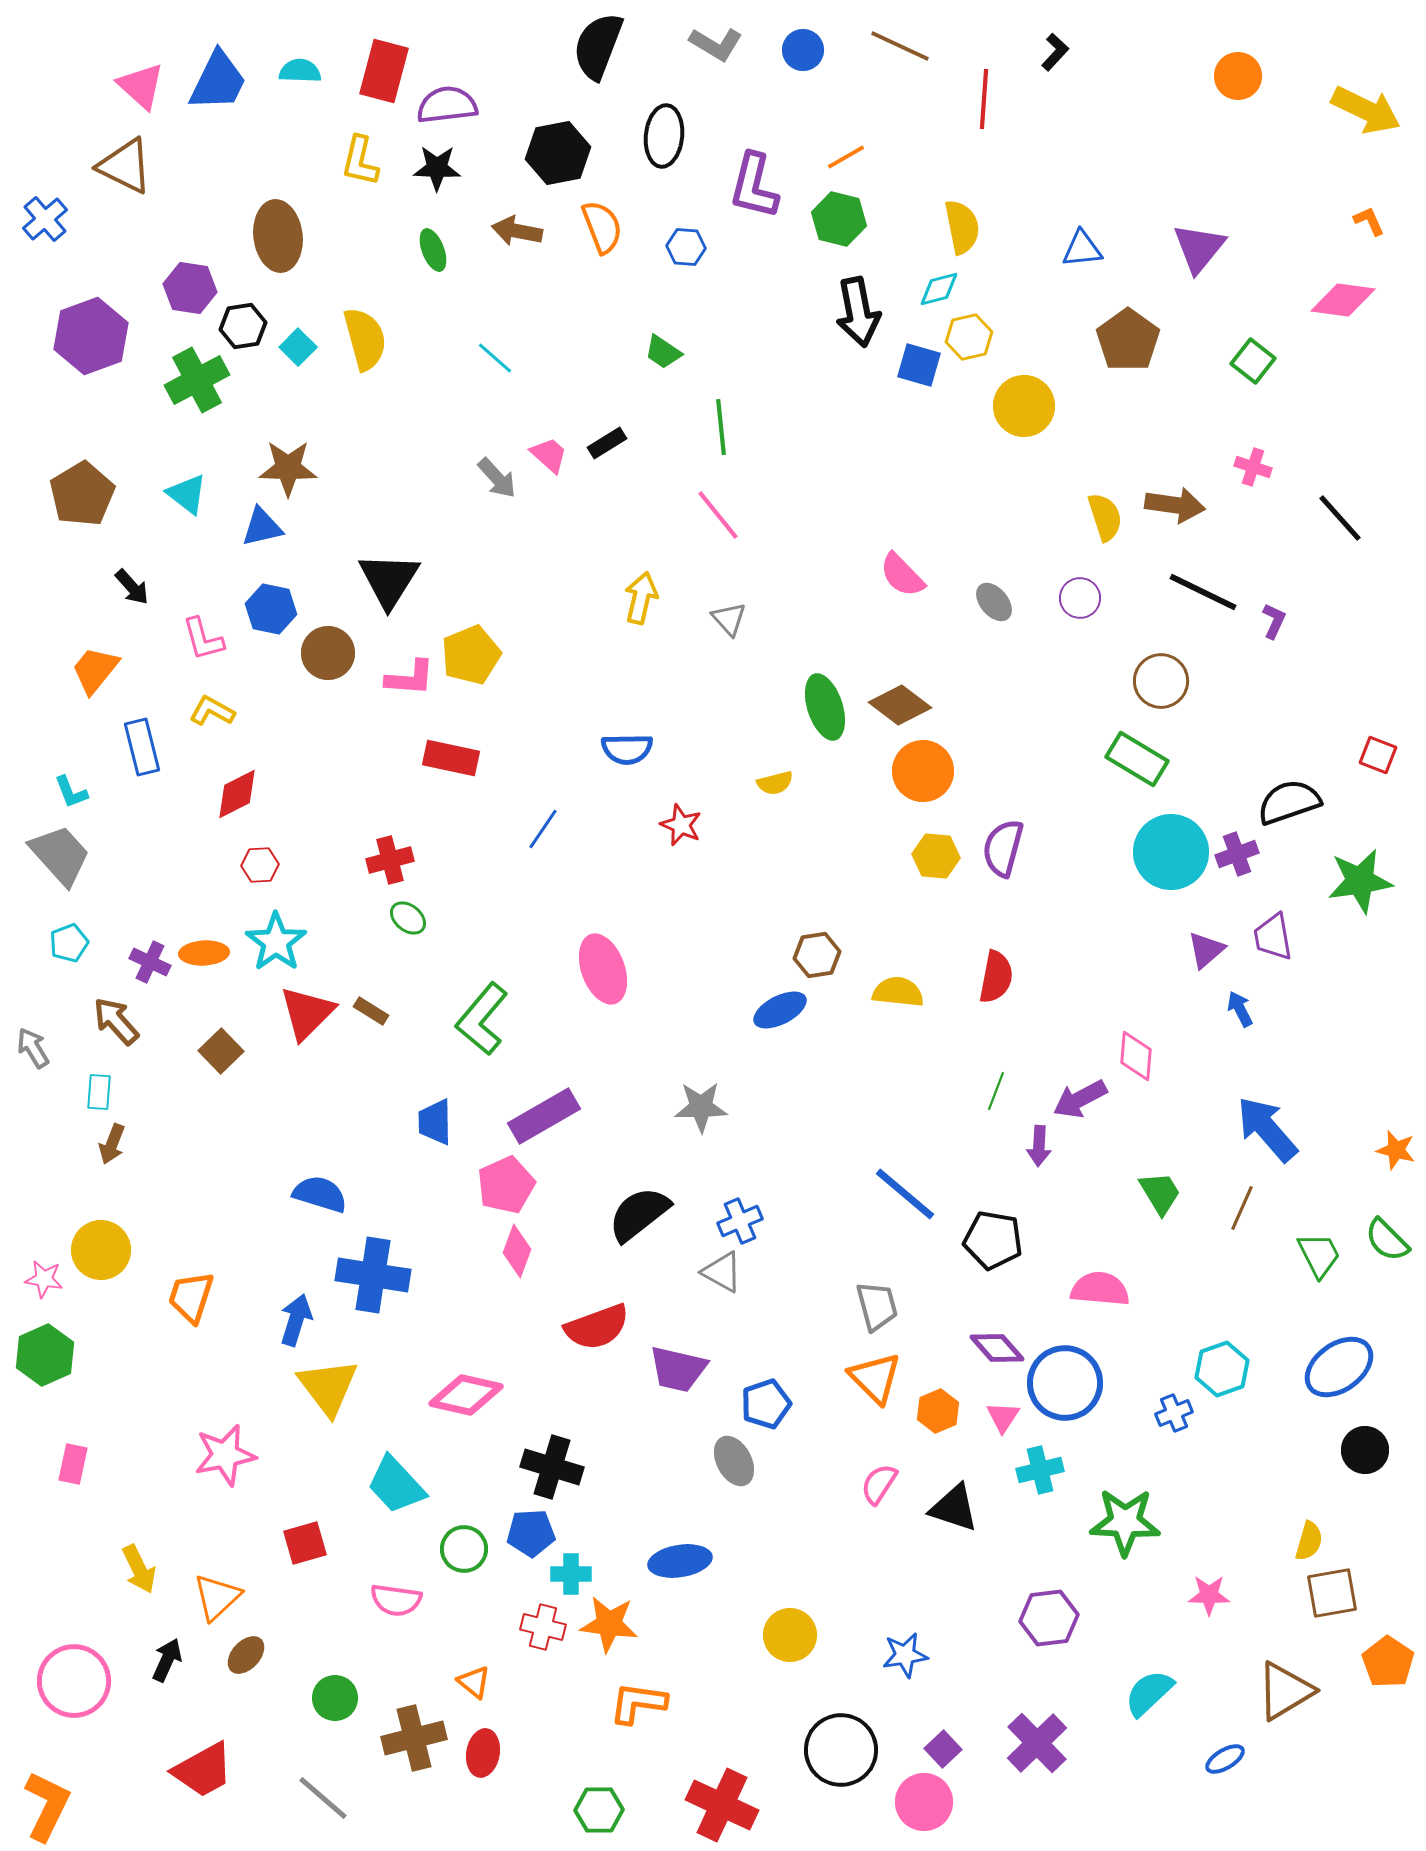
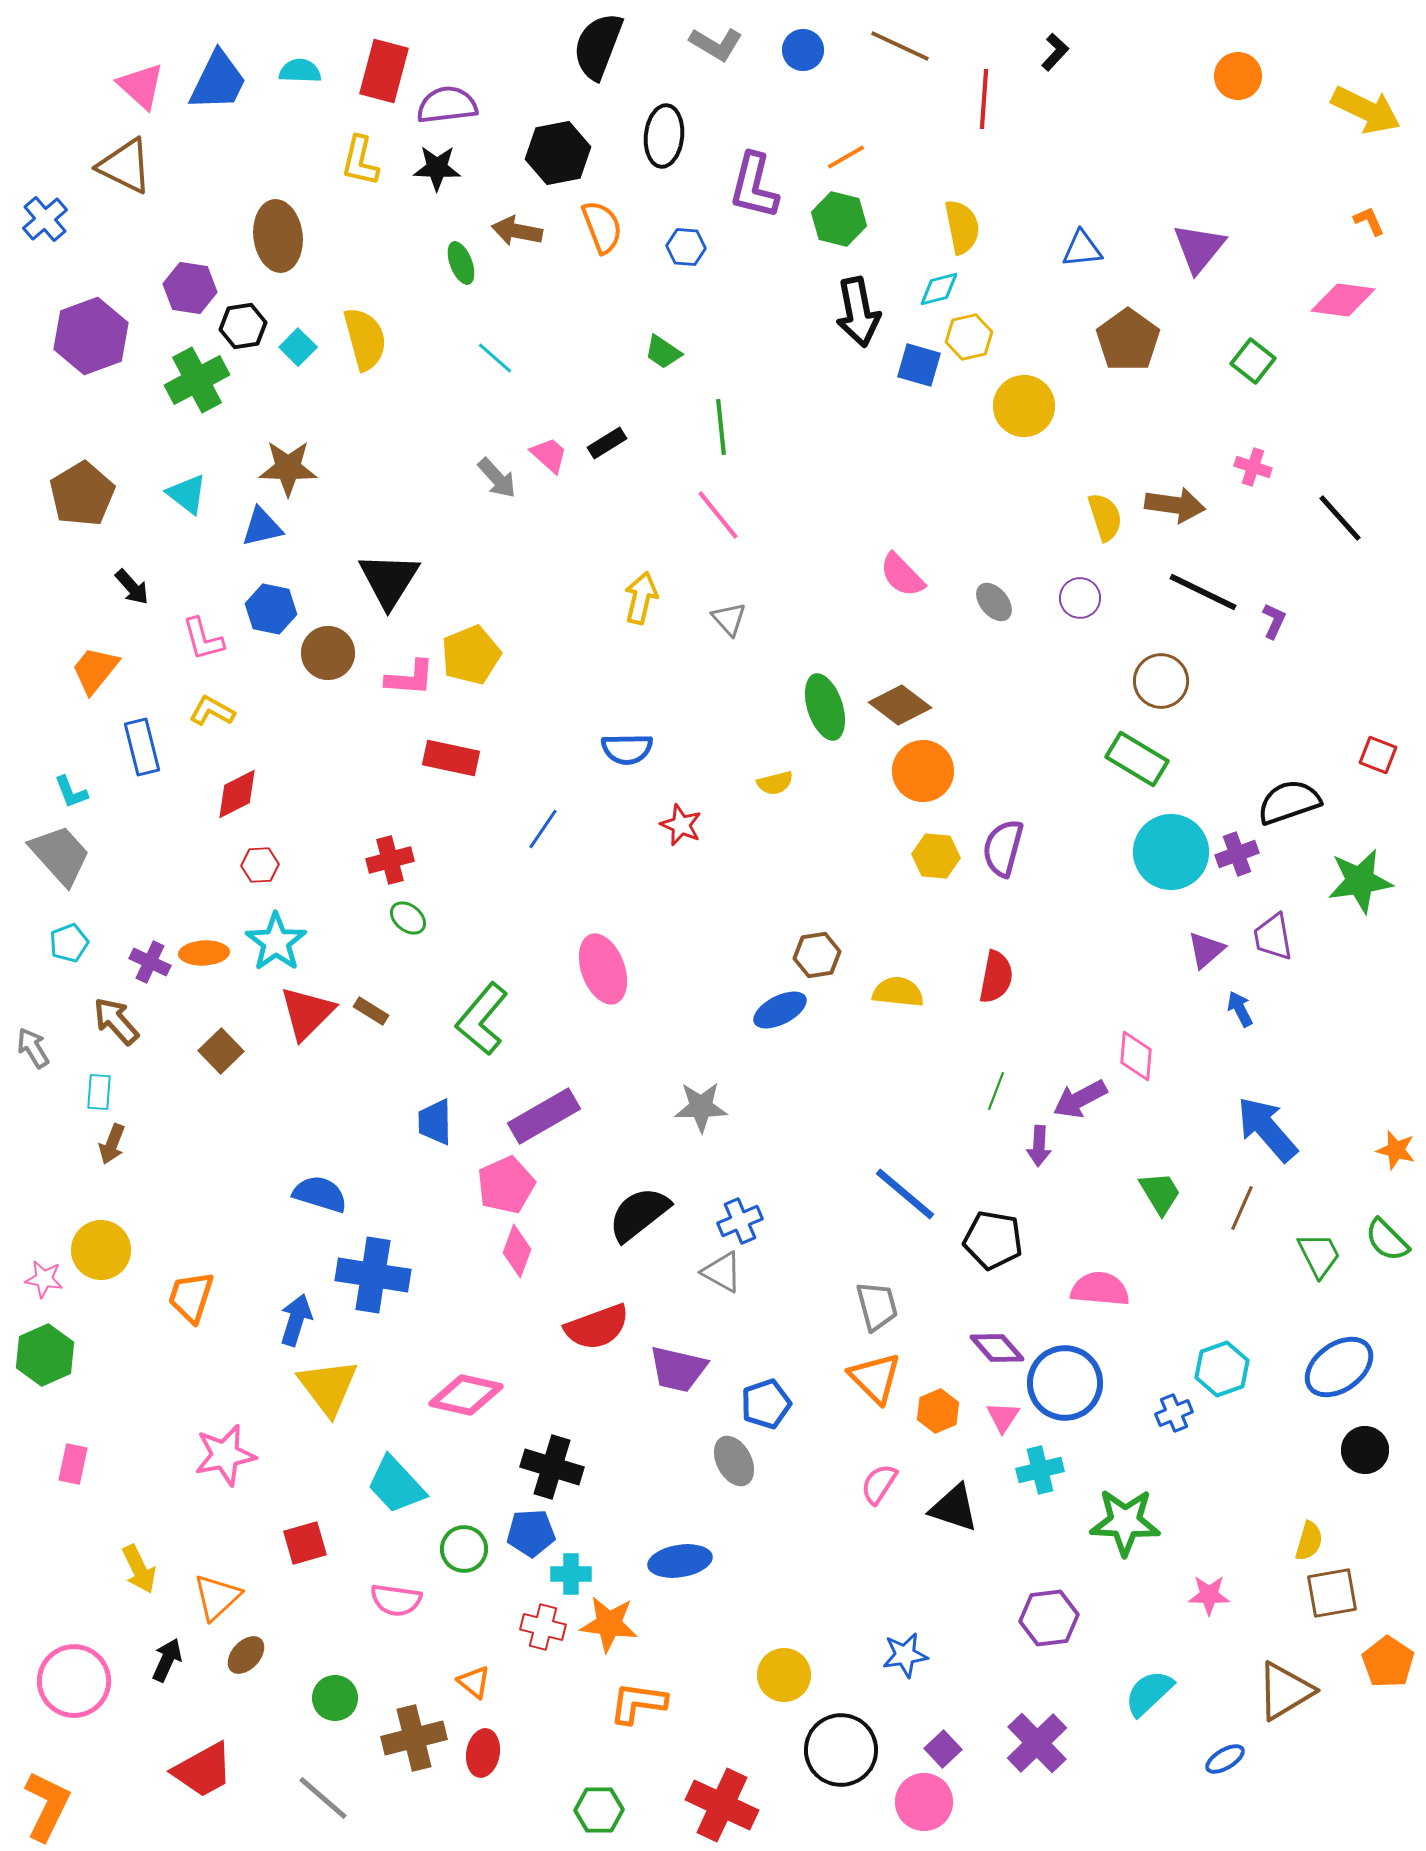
green ellipse at (433, 250): moved 28 px right, 13 px down
yellow circle at (790, 1635): moved 6 px left, 40 px down
